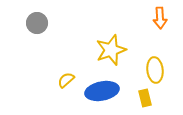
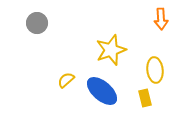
orange arrow: moved 1 px right, 1 px down
blue ellipse: rotated 52 degrees clockwise
